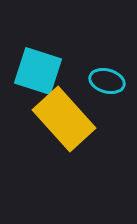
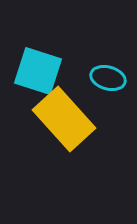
cyan ellipse: moved 1 px right, 3 px up
